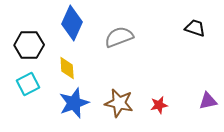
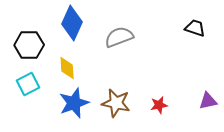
brown star: moved 3 px left
